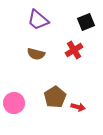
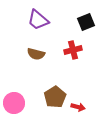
red cross: moved 1 px left; rotated 18 degrees clockwise
